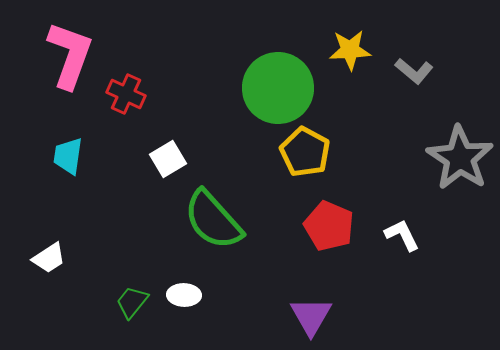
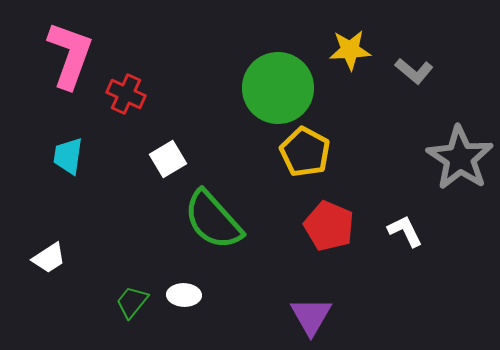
white L-shape: moved 3 px right, 4 px up
